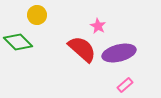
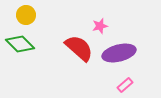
yellow circle: moved 11 px left
pink star: moved 2 px right; rotated 28 degrees clockwise
green diamond: moved 2 px right, 2 px down
red semicircle: moved 3 px left, 1 px up
